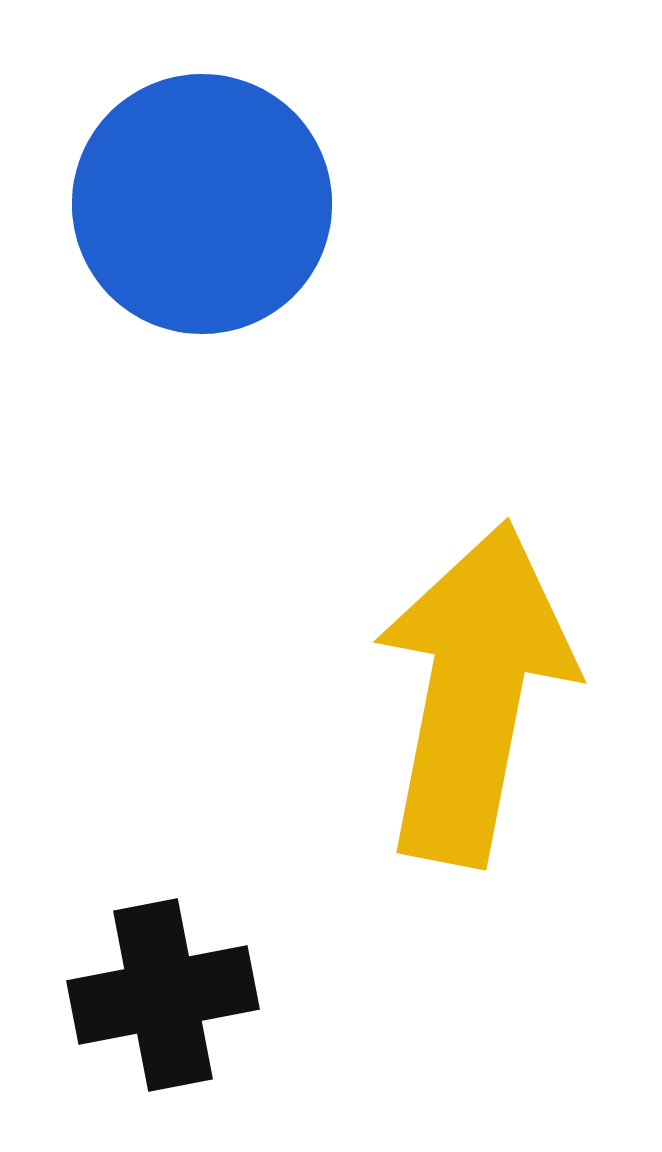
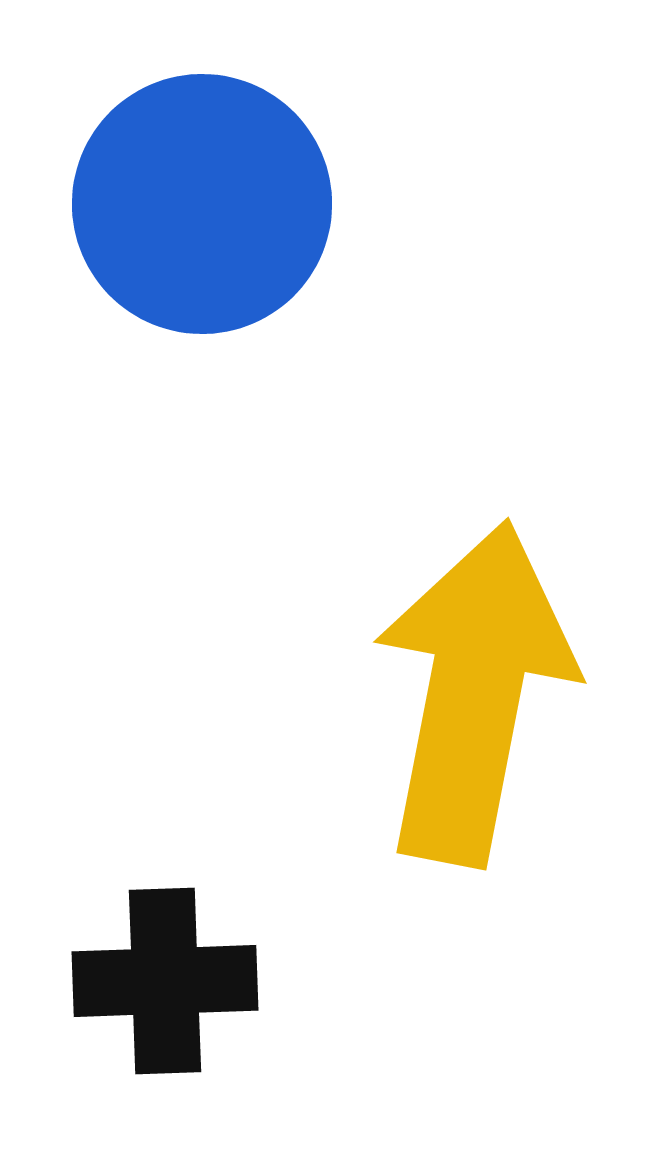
black cross: moved 2 px right, 14 px up; rotated 9 degrees clockwise
